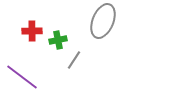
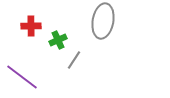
gray ellipse: rotated 12 degrees counterclockwise
red cross: moved 1 px left, 5 px up
green cross: rotated 12 degrees counterclockwise
